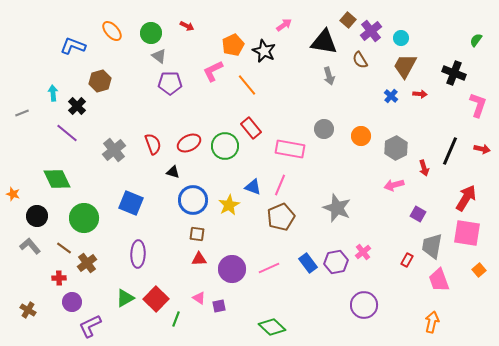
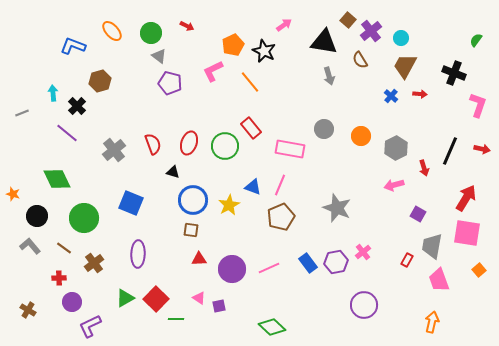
purple pentagon at (170, 83): rotated 15 degrees clockwise
orange line at (247, 85): moved 3 px right, 3 px up
red ellipse at (189, 143): rotated 45 degrees counterclockwise
brown square at (197, 234): moved 6 px left, 4 px up
brown cross at (87, 263): moved 7 px right
green line at (176, 319): rotated 70 degrees clockwise
